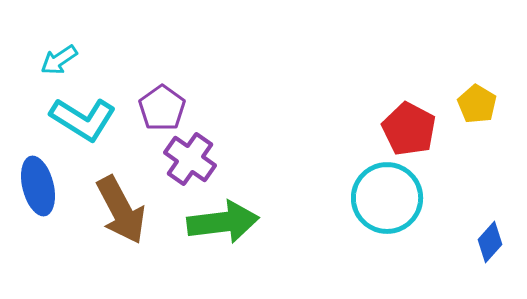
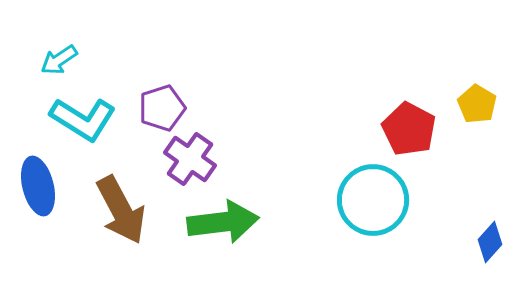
purple pentagon: rotated 18 degrees clockwise
cyan circle: moved 14 px left, 2 px down
